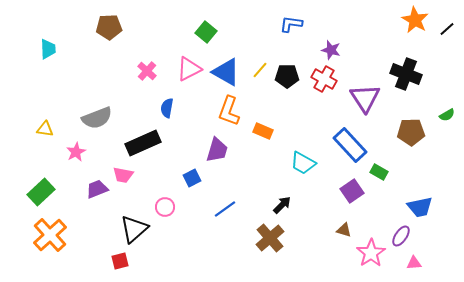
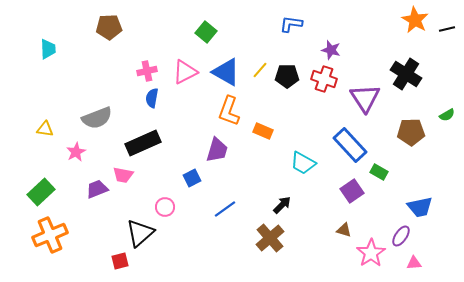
black line at (447, 29): rotated 28 degrees clockwise
pink triangle at (189, 69): moved 4 px left, 3 px down
pink cross at (147, 71): rotated 36 degrees clockwise
black cross at (406, 74): rotated 12 degrees clockwise
red cross at (324, 79): rotated 10 degrees counterclockwise
blue semicircle at (167, 108): moved 15 px left, 10 px up
black triangle at (134, 229): moved 6 px right, 4 px down
orange cross at (50, 235): rotated 20 degrees clockwise
